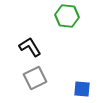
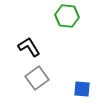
black L-shape: moved 1 px left
gray square: moved 2 px right; rotated 10 degrees counterclockwise
